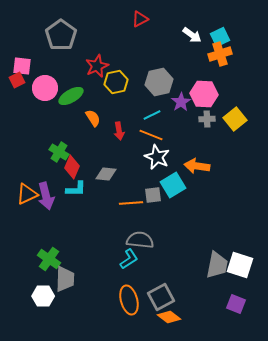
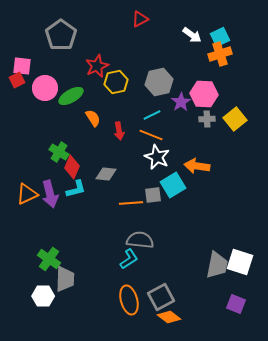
cyan L-shape at (76, 189): rotated 15 degrees counterclockwise
purple arrow at (46, 196): moved 4 px right, 2 px up
white square at (240, 265): moved 3 px up
